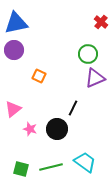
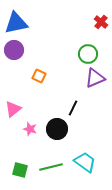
green square: moved 1 px left, 1 px down
